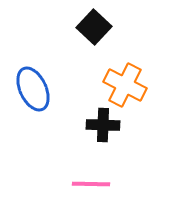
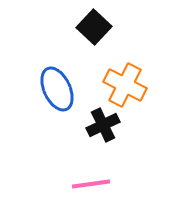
blue ellipse: moved 24 px right
black cross: rotated 28 degrees counterclockwise
pink line: rotated 9 degrees counterclockwise
